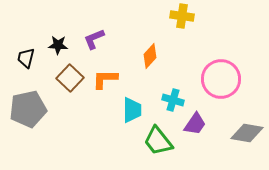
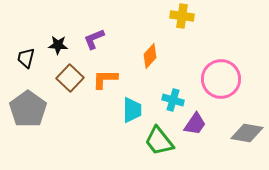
gray pentagon: rotated 24 degrees counterclockwise
green trapezoid: moved 1 px right
